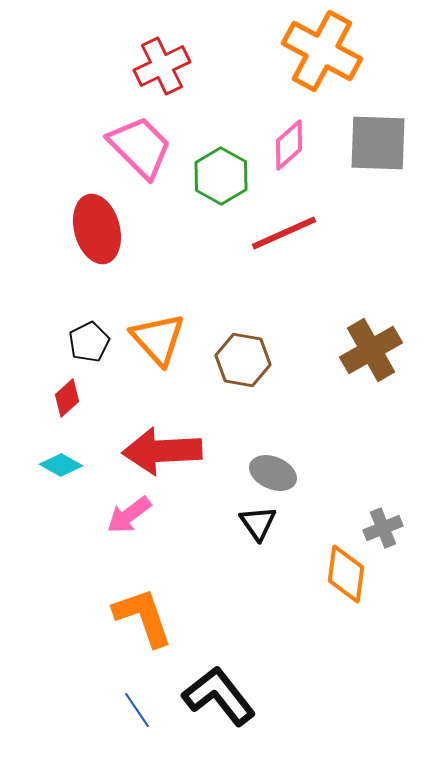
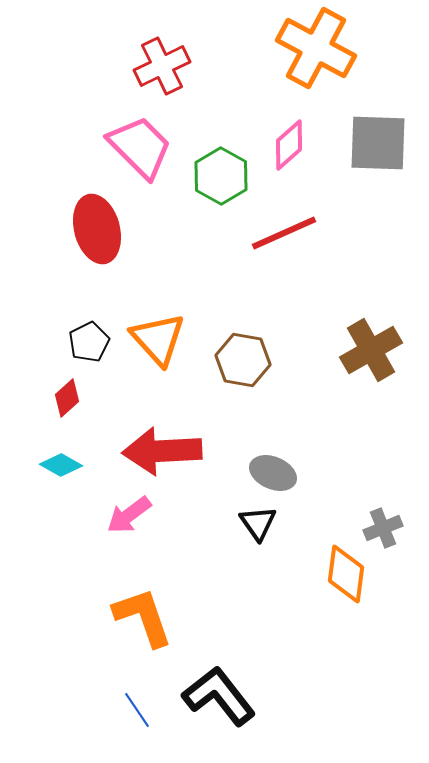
orange cross: moved 6 px left, 3 px up
